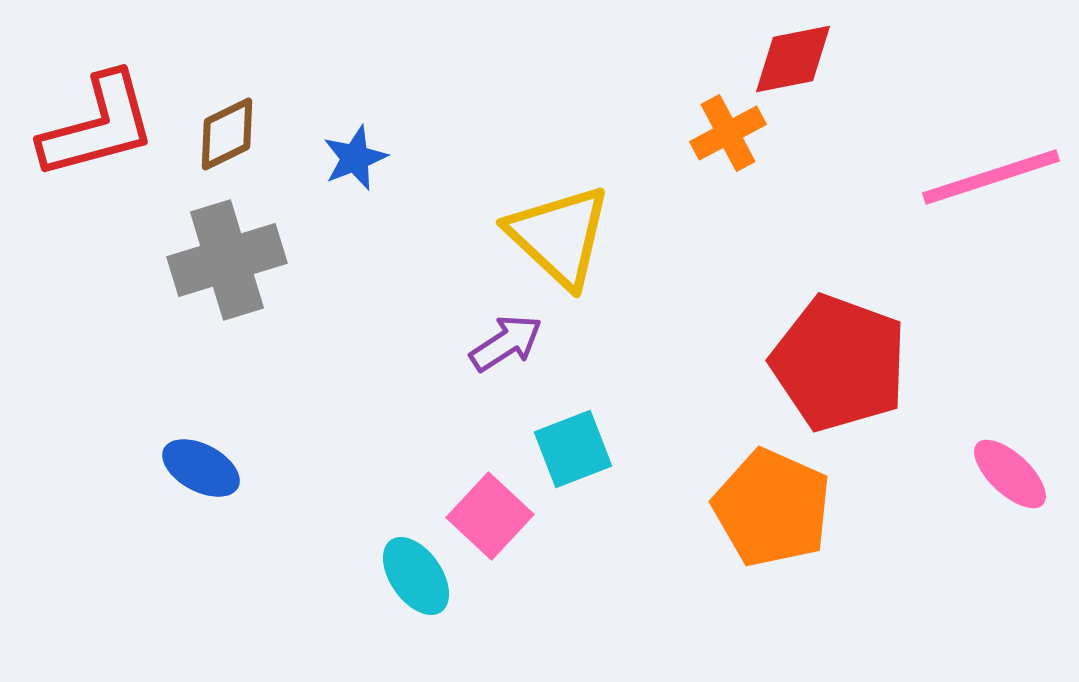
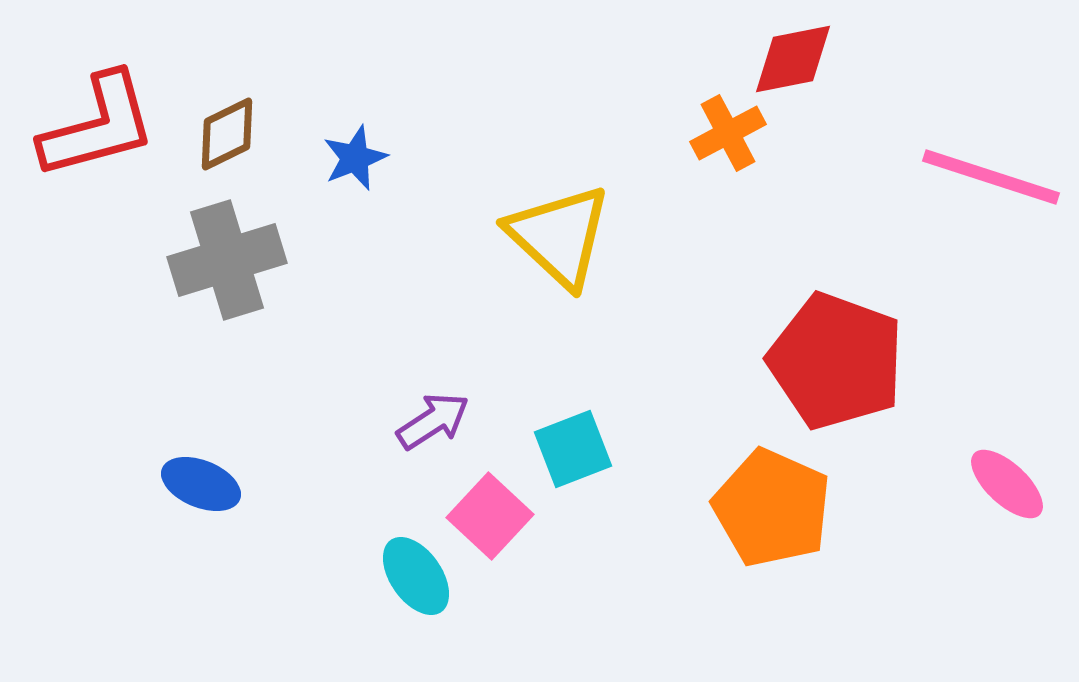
pink line: rotated 36 degrees clockwise
purple arrow: moved 73 px left, 78 px down
red pentagon: moved 3 px left, 2 px up
blue ellipse: moved 16 px down; rotated 6 degrees counterclockwise
pink ellipse: moved 3 px left, 10 px down
